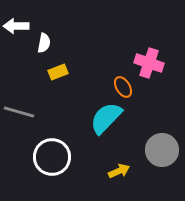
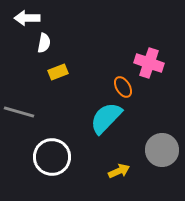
white arrow: moved 11 px right, 8 px up
